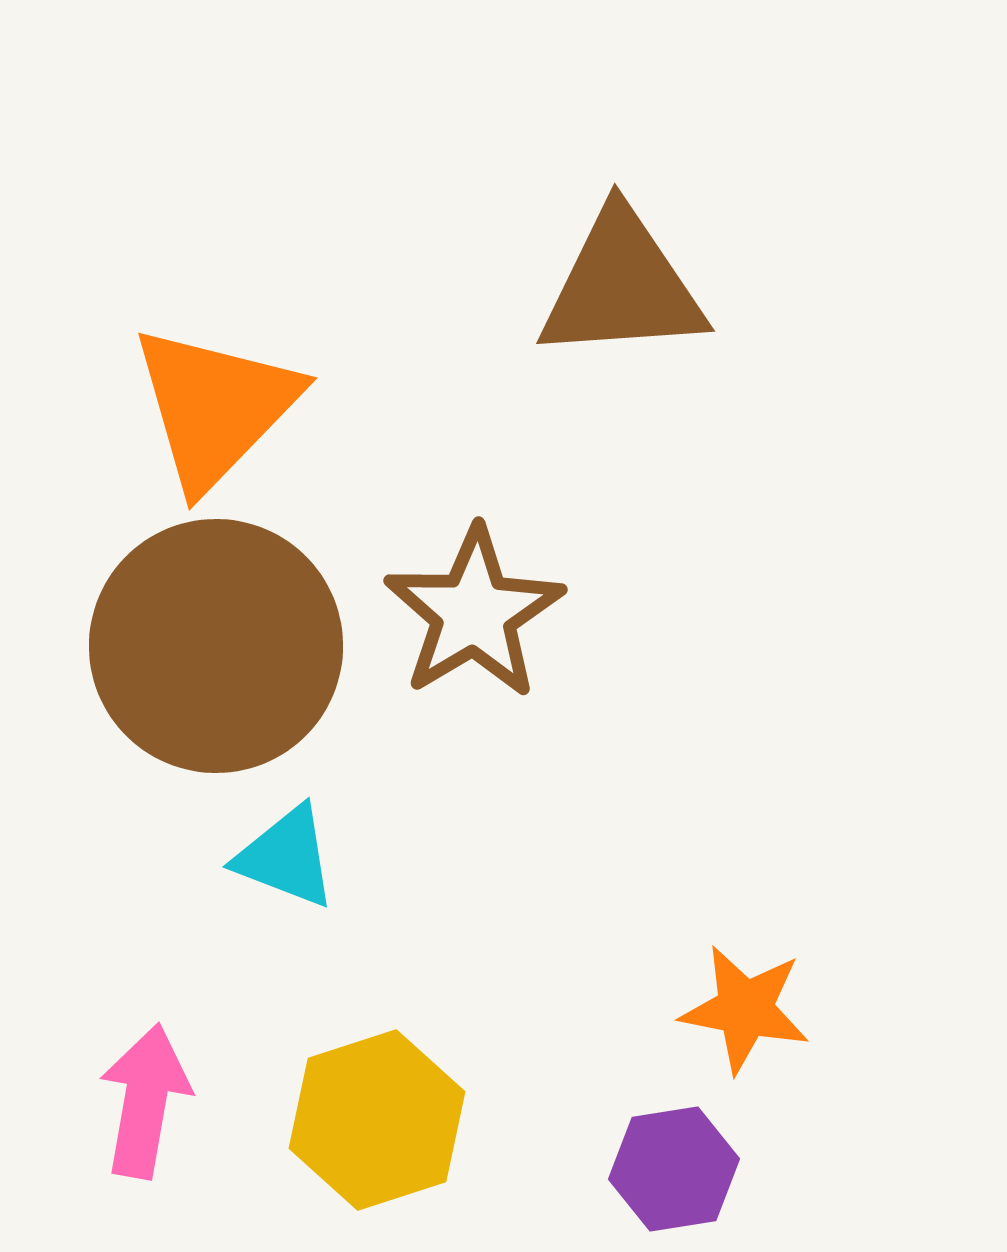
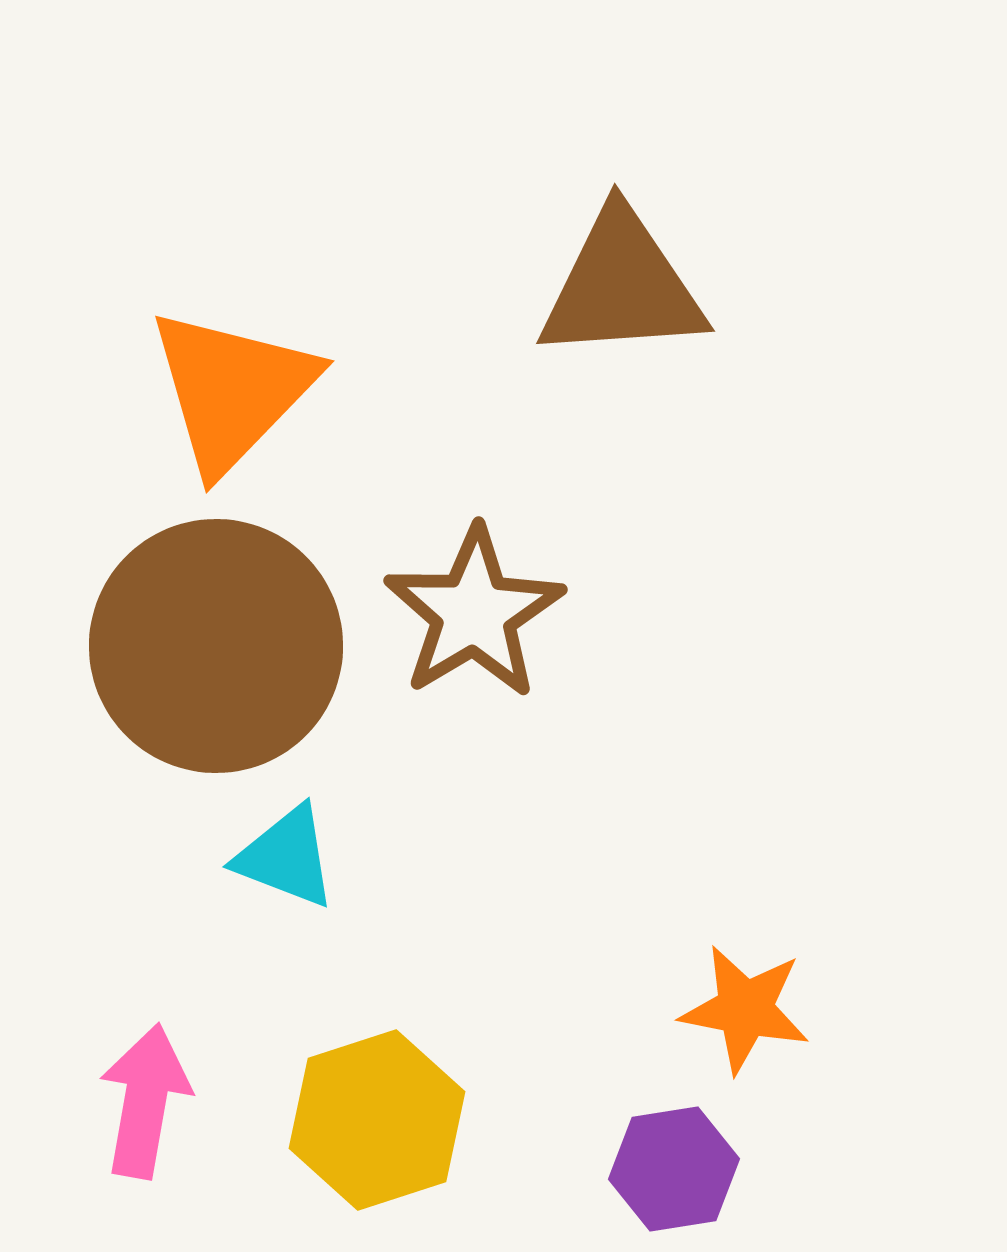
orange triangle: moved 17 px right, 17 px up
